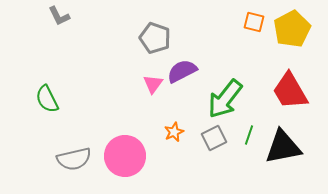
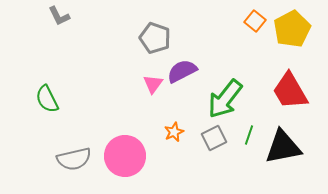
orange square: moved 1 px right, 1 px up; rotated 25 degrees clockwise
